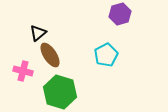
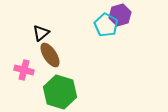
purple hexagon: moved 1 px down
black triangle: moved 3 px right
cyan pentagon: moved 30 px up; rotated 15 degrees counterclockwise
pink cross: moved 1 px right, 1 px up
